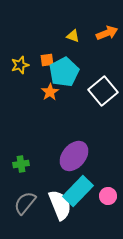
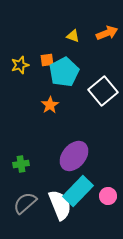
orange star: moved 13 px down
gray semicircle: rotated 10 degrees clockwise
